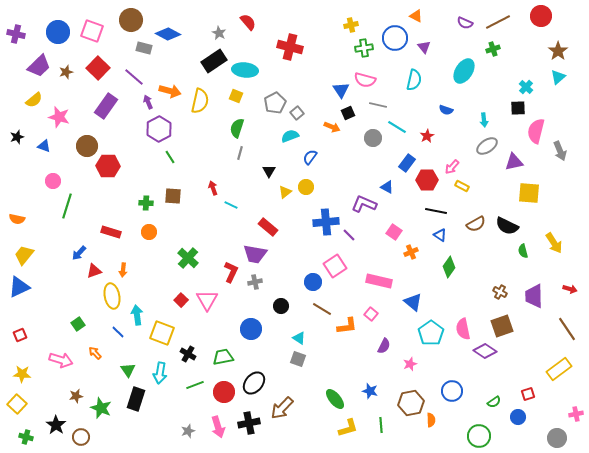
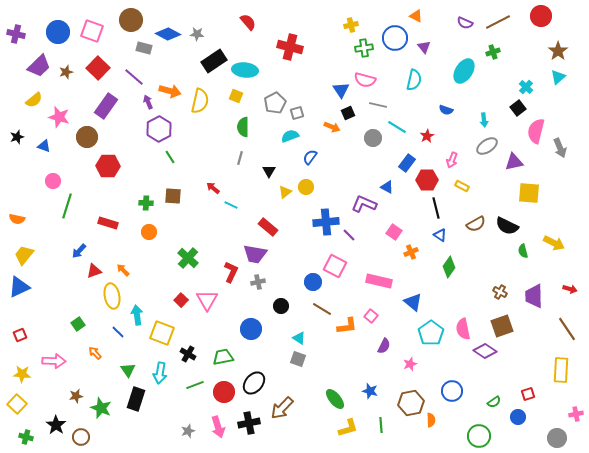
gray star at (219, 33): moved 22 px left, 1 px down; rotated 24 degrees counterclockwise
green cross at (493, 49): moved 3 px down
black square at (518, 108): rotated 35 degrees counterclockwise
gray square at (297, 113): rotated 24 degrees clockwise
green semicircle at (237, 128): moved 6 px right, 1 px up; rotated 18 degrees counterclockwise
brown circle at (87, 146): moved 9 px up
gray arrow at (560, 151): moved 3 px up
gray line at (240, 153): moved 5 px down
pink arrow at (452, 167): moved 7 px up; rotated 21 degrees counterclockwise
red arrow at (213, 188): rotated 32 degrees counterclockwise
black line at (436, 211): moved 3 px up; rotated 65 degrees clockwise
red rectangle at (111, 232): moved 3 px left, 9 px up
yellow arrow at (554, 243): rotated 30 degrees counterclockwise
blue arrow at (79, 253): moved 2 px up
pink square at (335, 266): rotated 30 degrees counterclockwise
orange arrow at (123, 270): rotated 128 degrees clockwise
gray cross at (255, 282): moved 3 px right
pink square at (371, 314): moved 2 px down
pink arrow at (61, 360): moved 7 px left, 1 px down; rotated 15 degrees counterclockwise
yellow rectangle at (559, 369): moved 2 px right, 1 px down; rotated 50 degrees counterclockwise
